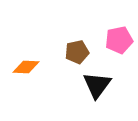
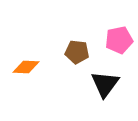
brown pentagon: rotated 20 degrees clockwise
black triangle: moved 8 px right, 1 px up
